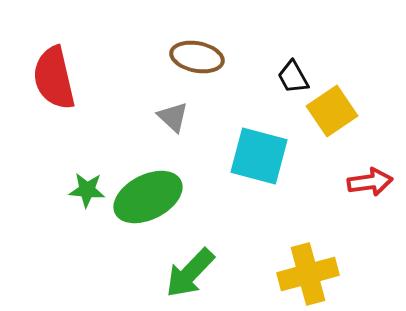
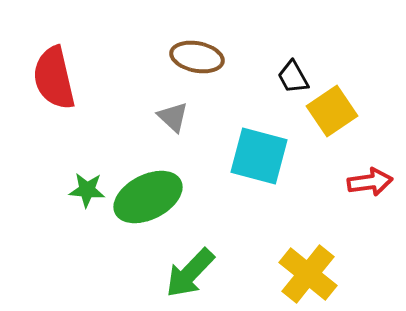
yellow cross: rotated 36 degrees counterclockwise
